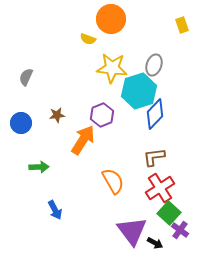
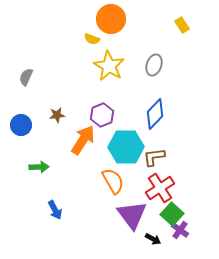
yellow rectangle: rotated 14 degrees counterclockwise
yellow semicircle: moved 4 px right
yellow star: moved 3 px left, 2 px up; rotated 24 degrees clockwise
cyan hexagon: moved 13 px left, 56 px down; rotated 16 degrees clockwise
blue circle: moved 2 px down
green square: moved 3 px right, 1 px down
purple triangle: moved 16 px up
black arrow: moved 2 px left, 4 px up
